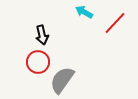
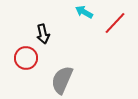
black arrow: moved 1 px right, 1 px up
red circle: moved 12 px left, 4 px up
gray semicircle: rotated 12 degrees counterclockwise
